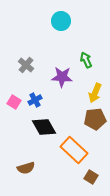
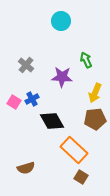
blue cross: moved 3 px left, 1 px up
black diamond: moved 8 px right, 6 px up
brown square: moved 10 px left
